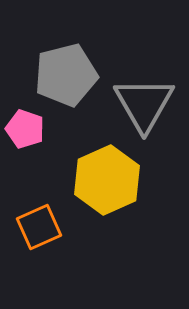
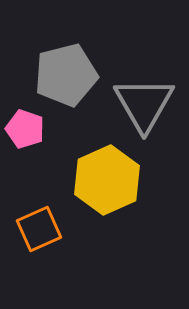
orange square: moved 2 px down
